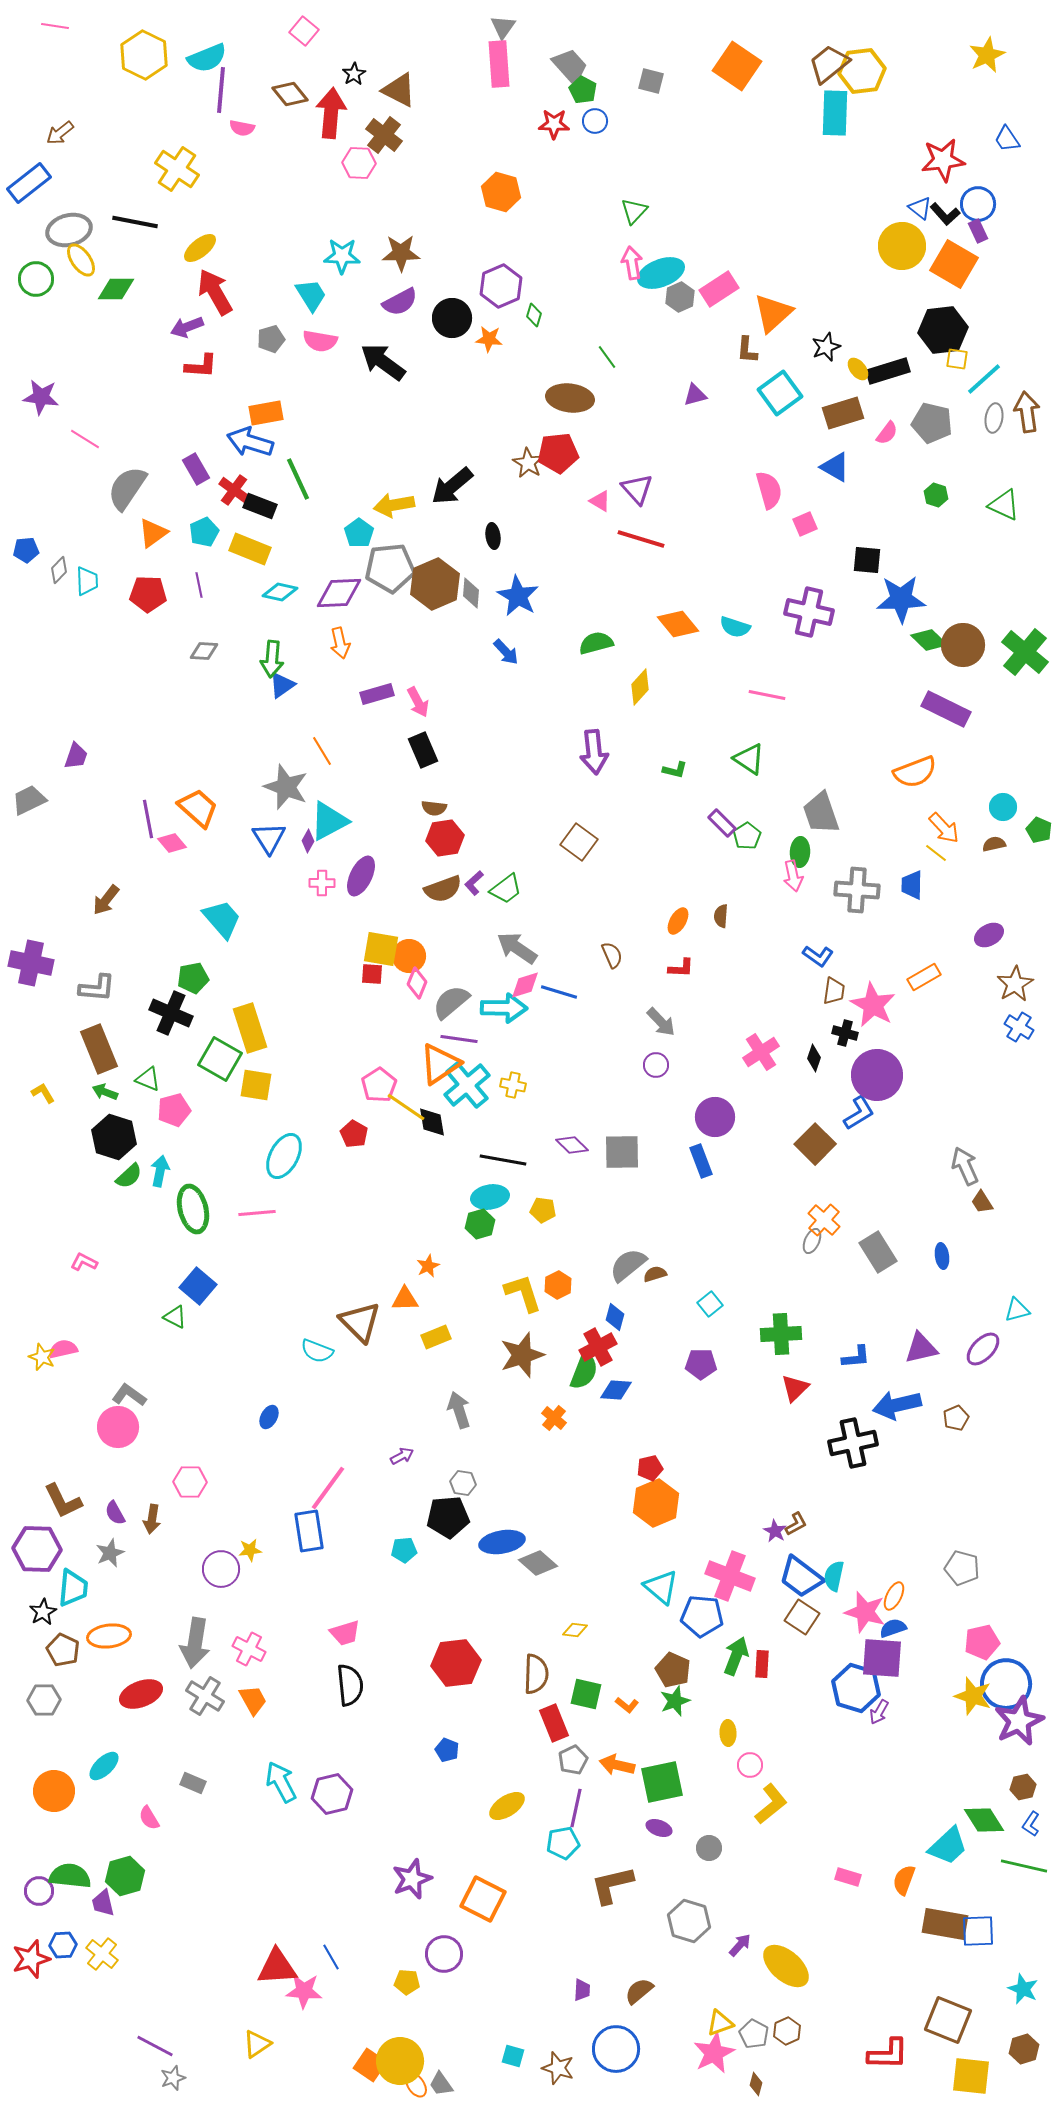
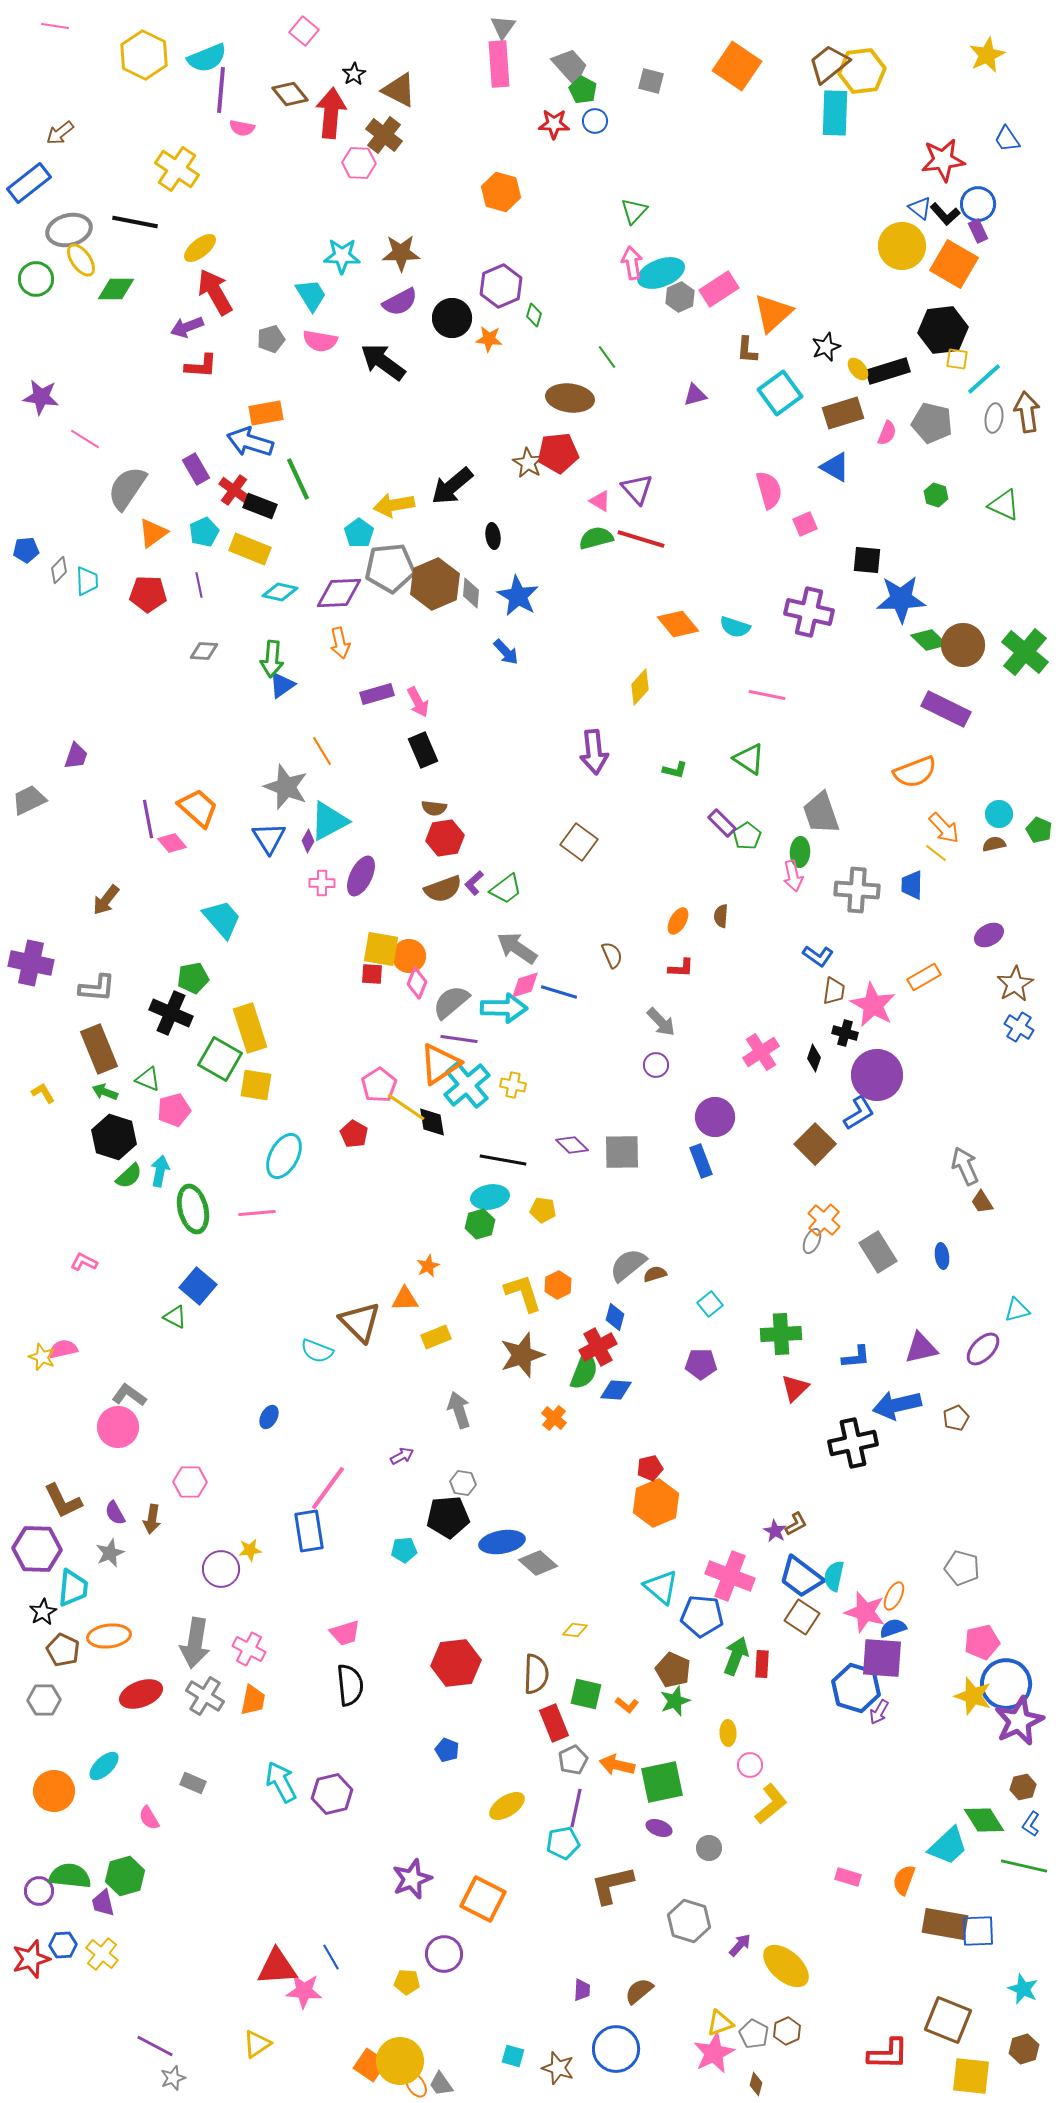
pink semicircle at (887, 433): rotated 15 degrees counterclockwise
green semicircle at (596, 643): moved 105 px up
cyan circle at (1003, 807): moved 4 px left, 7 px down
orange trapezoid at (253, 1700): rotated 40 degrees clockwise
